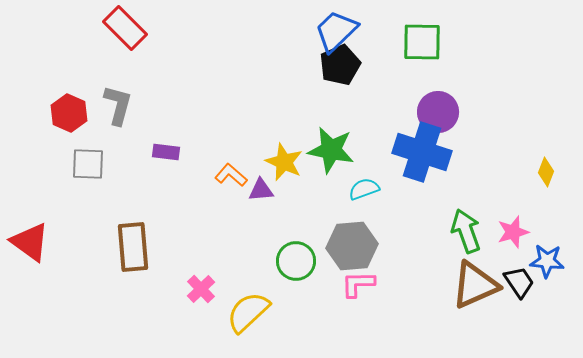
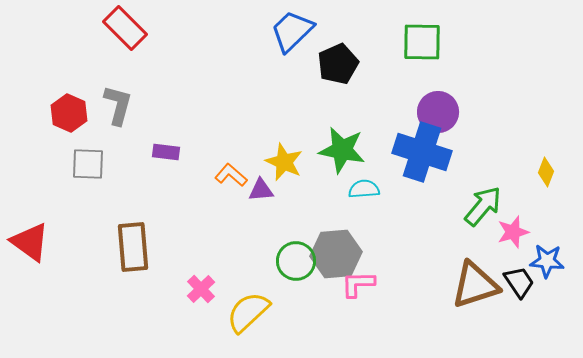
blue trapezoid: moved 44 px left
black pentagon: moved 2 px left, 1 px up
green star: moved 11 px right
cyan semicircle: rotated 16 degrees clockwise
green arrow: moved 17 px right, 25 px up; rotated 60 degrees clockwise
gray hexagon: moved 16 px left, 8 px down
brown triangle: rotated 6 degrees clockwise
